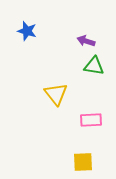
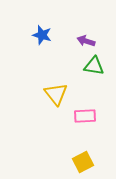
blue star: moved 15 px right, 4 px down
pink rectangle: moved 6 px left, 4 px up
yellow square: rotated 25 degrees counterclockwise
